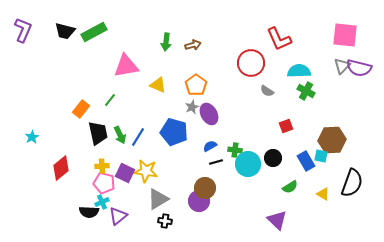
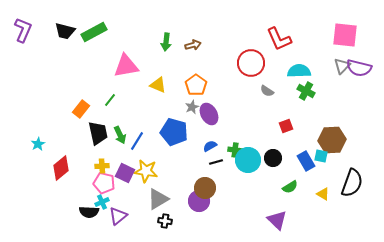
cyan star at (32, 137): moved 6 px right, 7 px down
blue line at (138, 137): moved 1 px left, 4 px down
cyan circle at (248, 164): moved 4 px up
